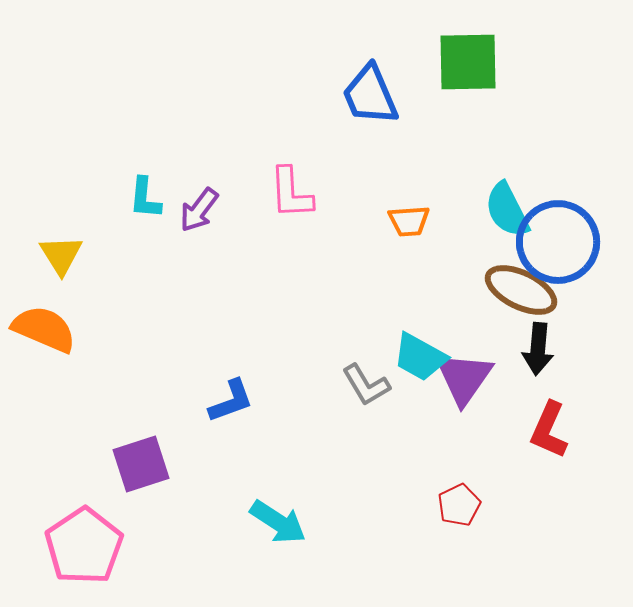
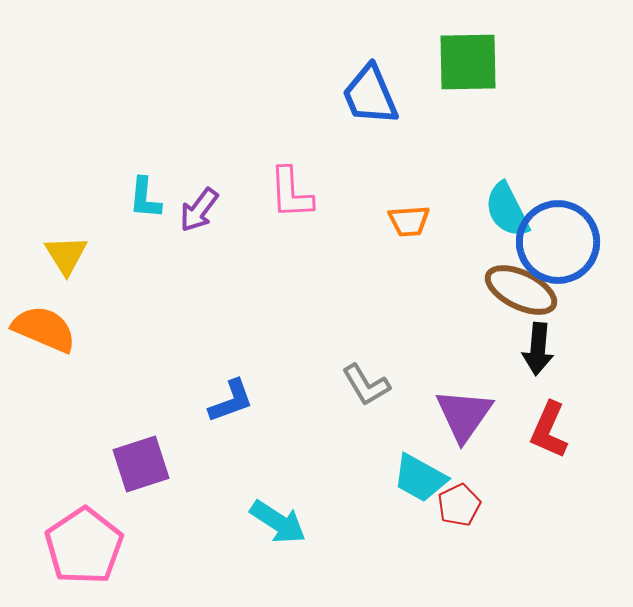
yellow triangle: moved 5 px right
cyan trapezoid: moved 121 px down
purple triangle: moved 37 px down
